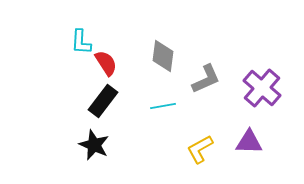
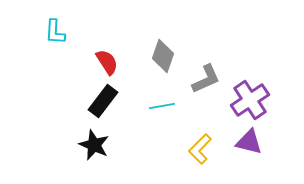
cyan L-shape: moved 26 px left, 10 px up
gray diamond: rotated 12 degrees clockwise
red semicircle: moved 1 px right, 1 px up
purple cross: moved 12 px left, 12 px down; rotated 15 degrees clockwise
cyan line: moved 1 px left
purple triangle: rotated 12 degrees clockwise
yellow L-shape: rotated 16 degrees counterclockwise
